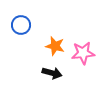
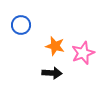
pink star: rotated 15 degrees counterclockwise
black arrow: rotated 12 degrees counterclockwise
